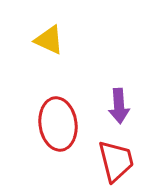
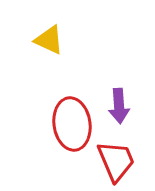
red ellipse: moved 14 px right
red trapezoid: rotated 9 degrees counterclockwise
